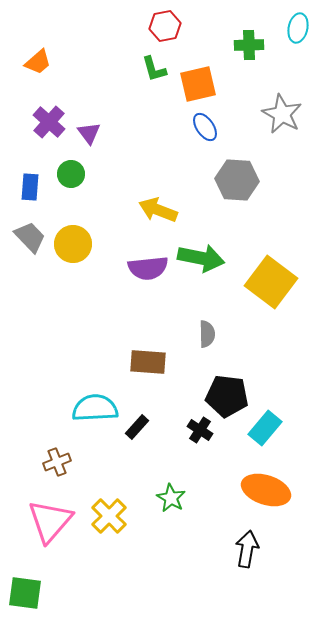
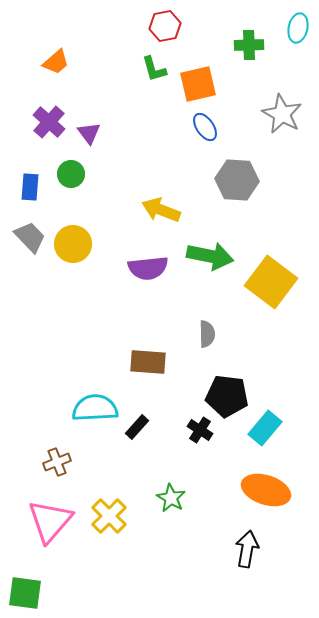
orange trapezoid: moved 18 px right
yellow arrow: moved 3 px right
green arrow: moved 9 px right, 2 px up
